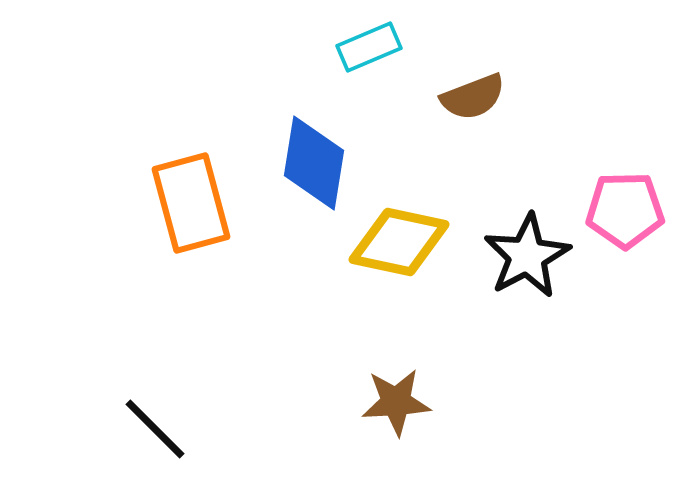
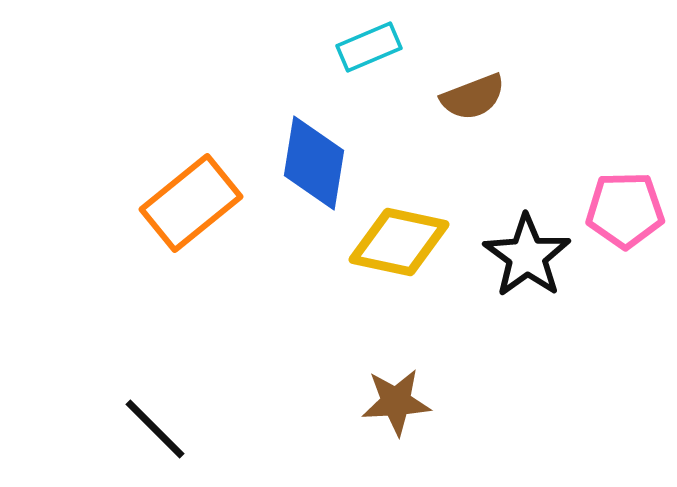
orange rectangle: rotated 66 degrees clockwise
black star: rotated 8 degrees counterclockwise
